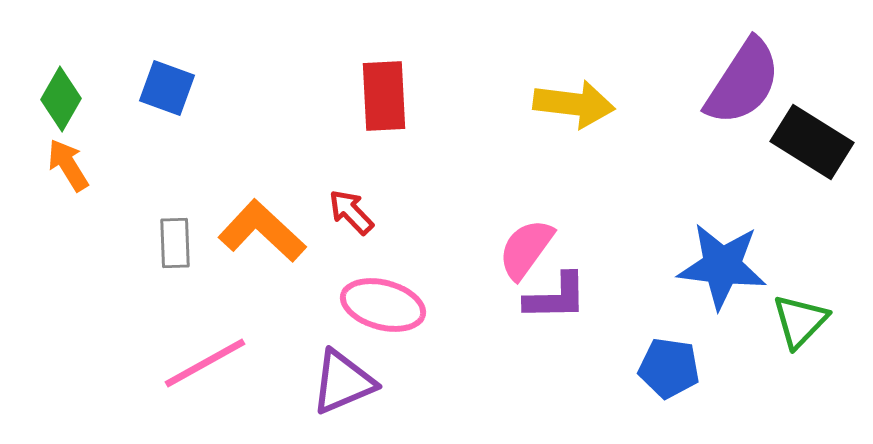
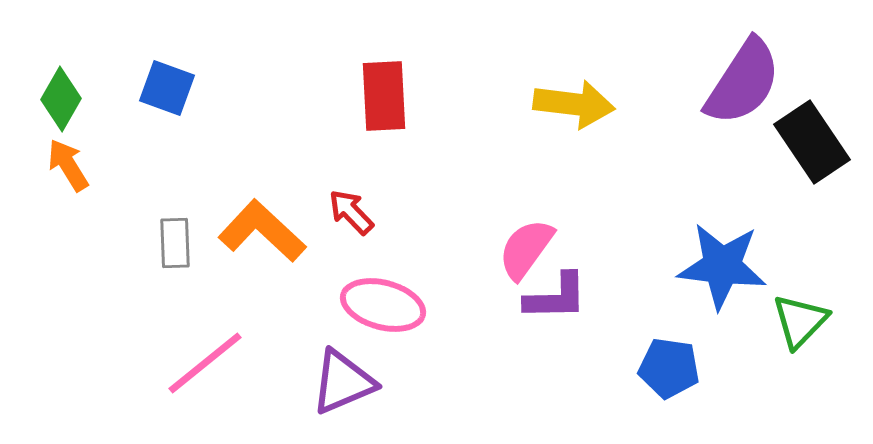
black rectangle: rotated 24 degrees clockwise
pink line: rotated 10 degrees counterclockwise
